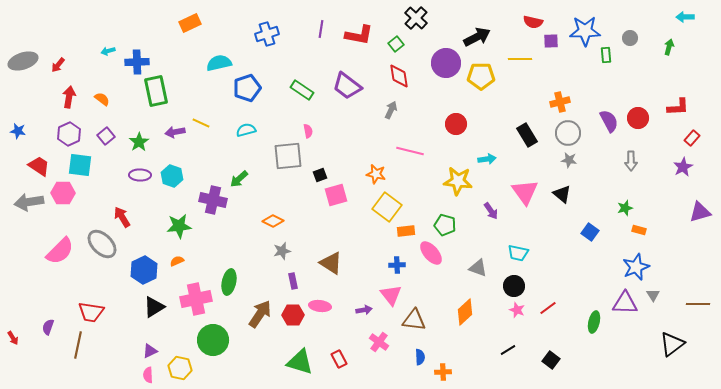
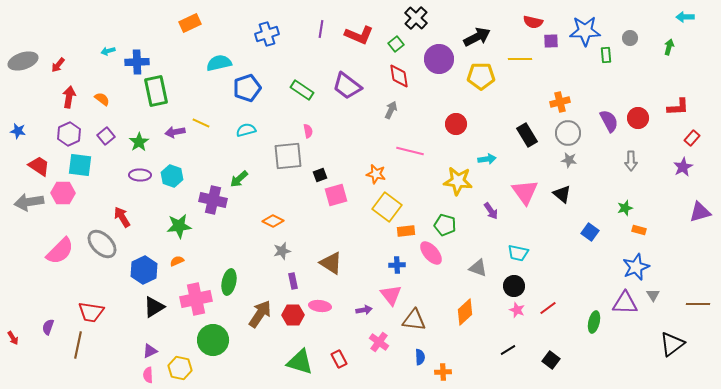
red L-shape at (359, 35): rotated 12 degrees clockwise
purple circle at (446, 63): moved 7 px left, 4 px up
